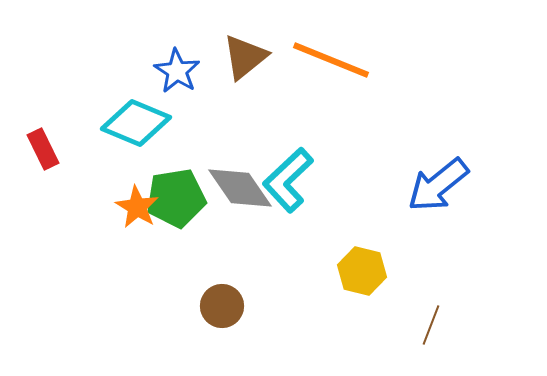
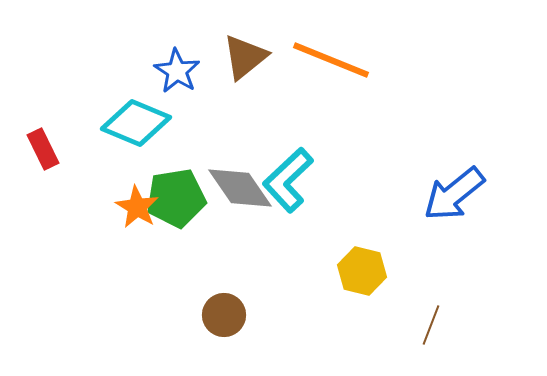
blue arrow: moved 16 px right, 9 px down
brown circle: moved 2 px right, 9 px down
